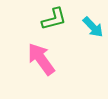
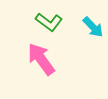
green L-shape: moved 5 px left, 3 px down; rotated 52 degrees clockwise
